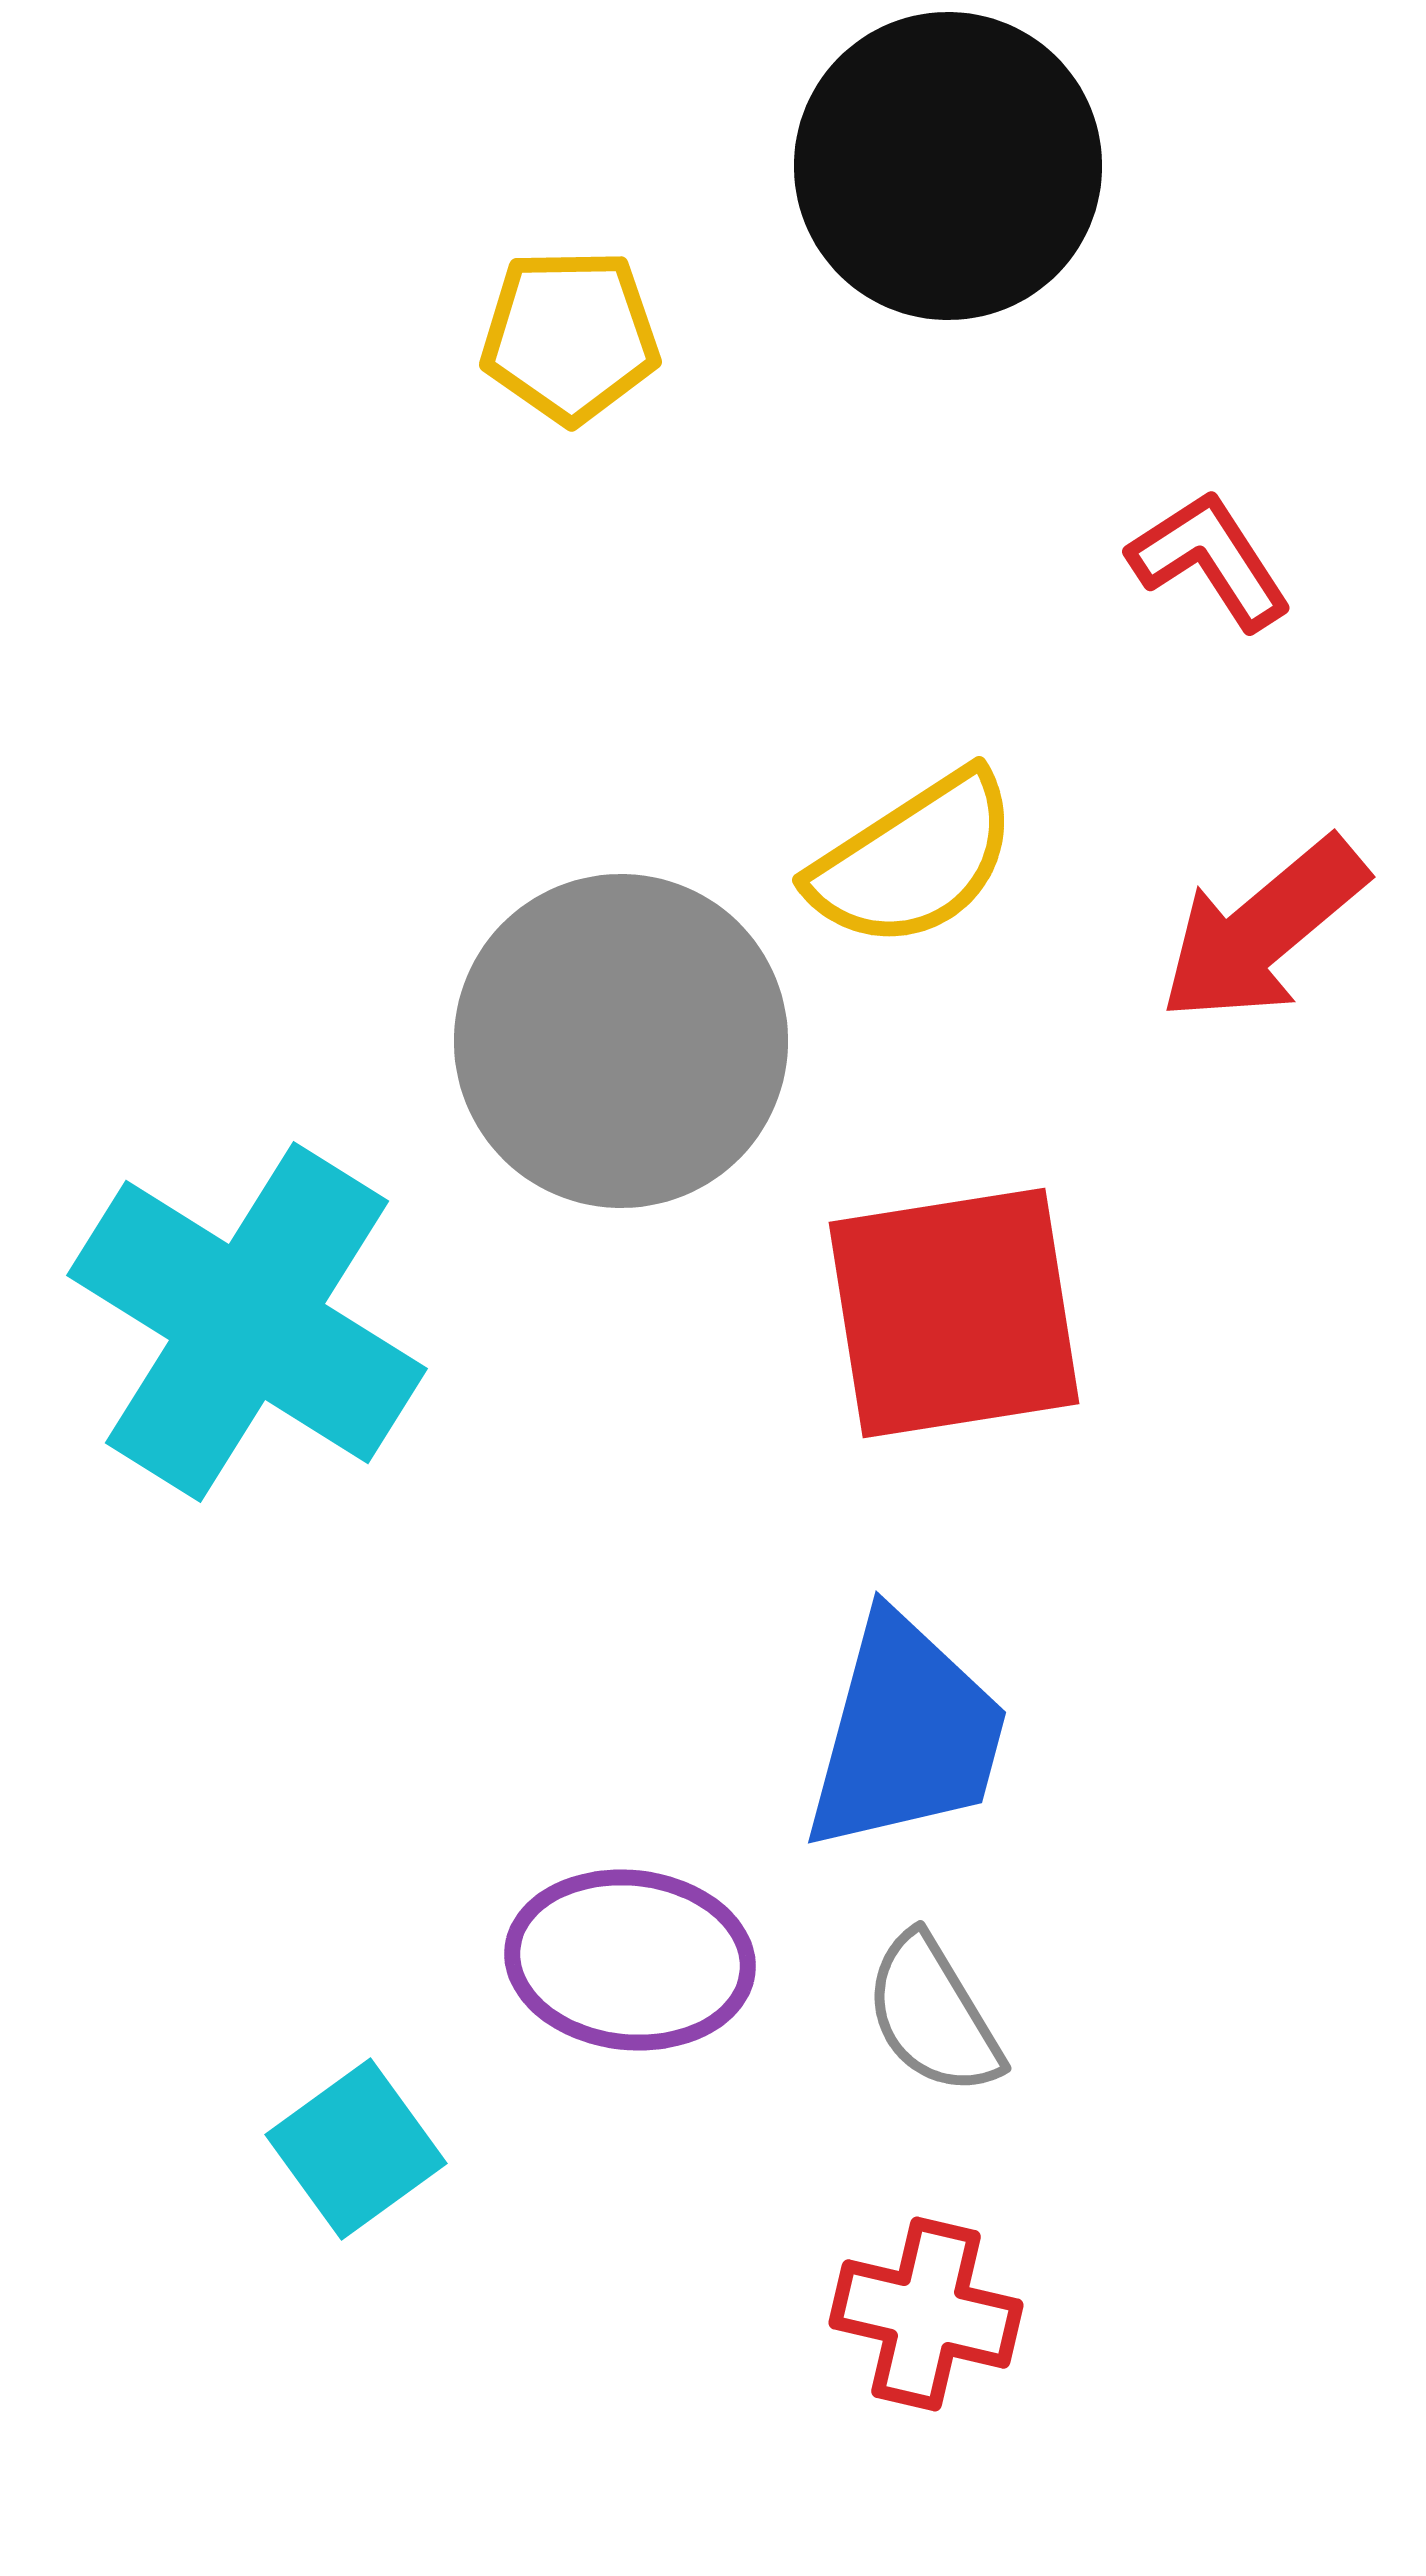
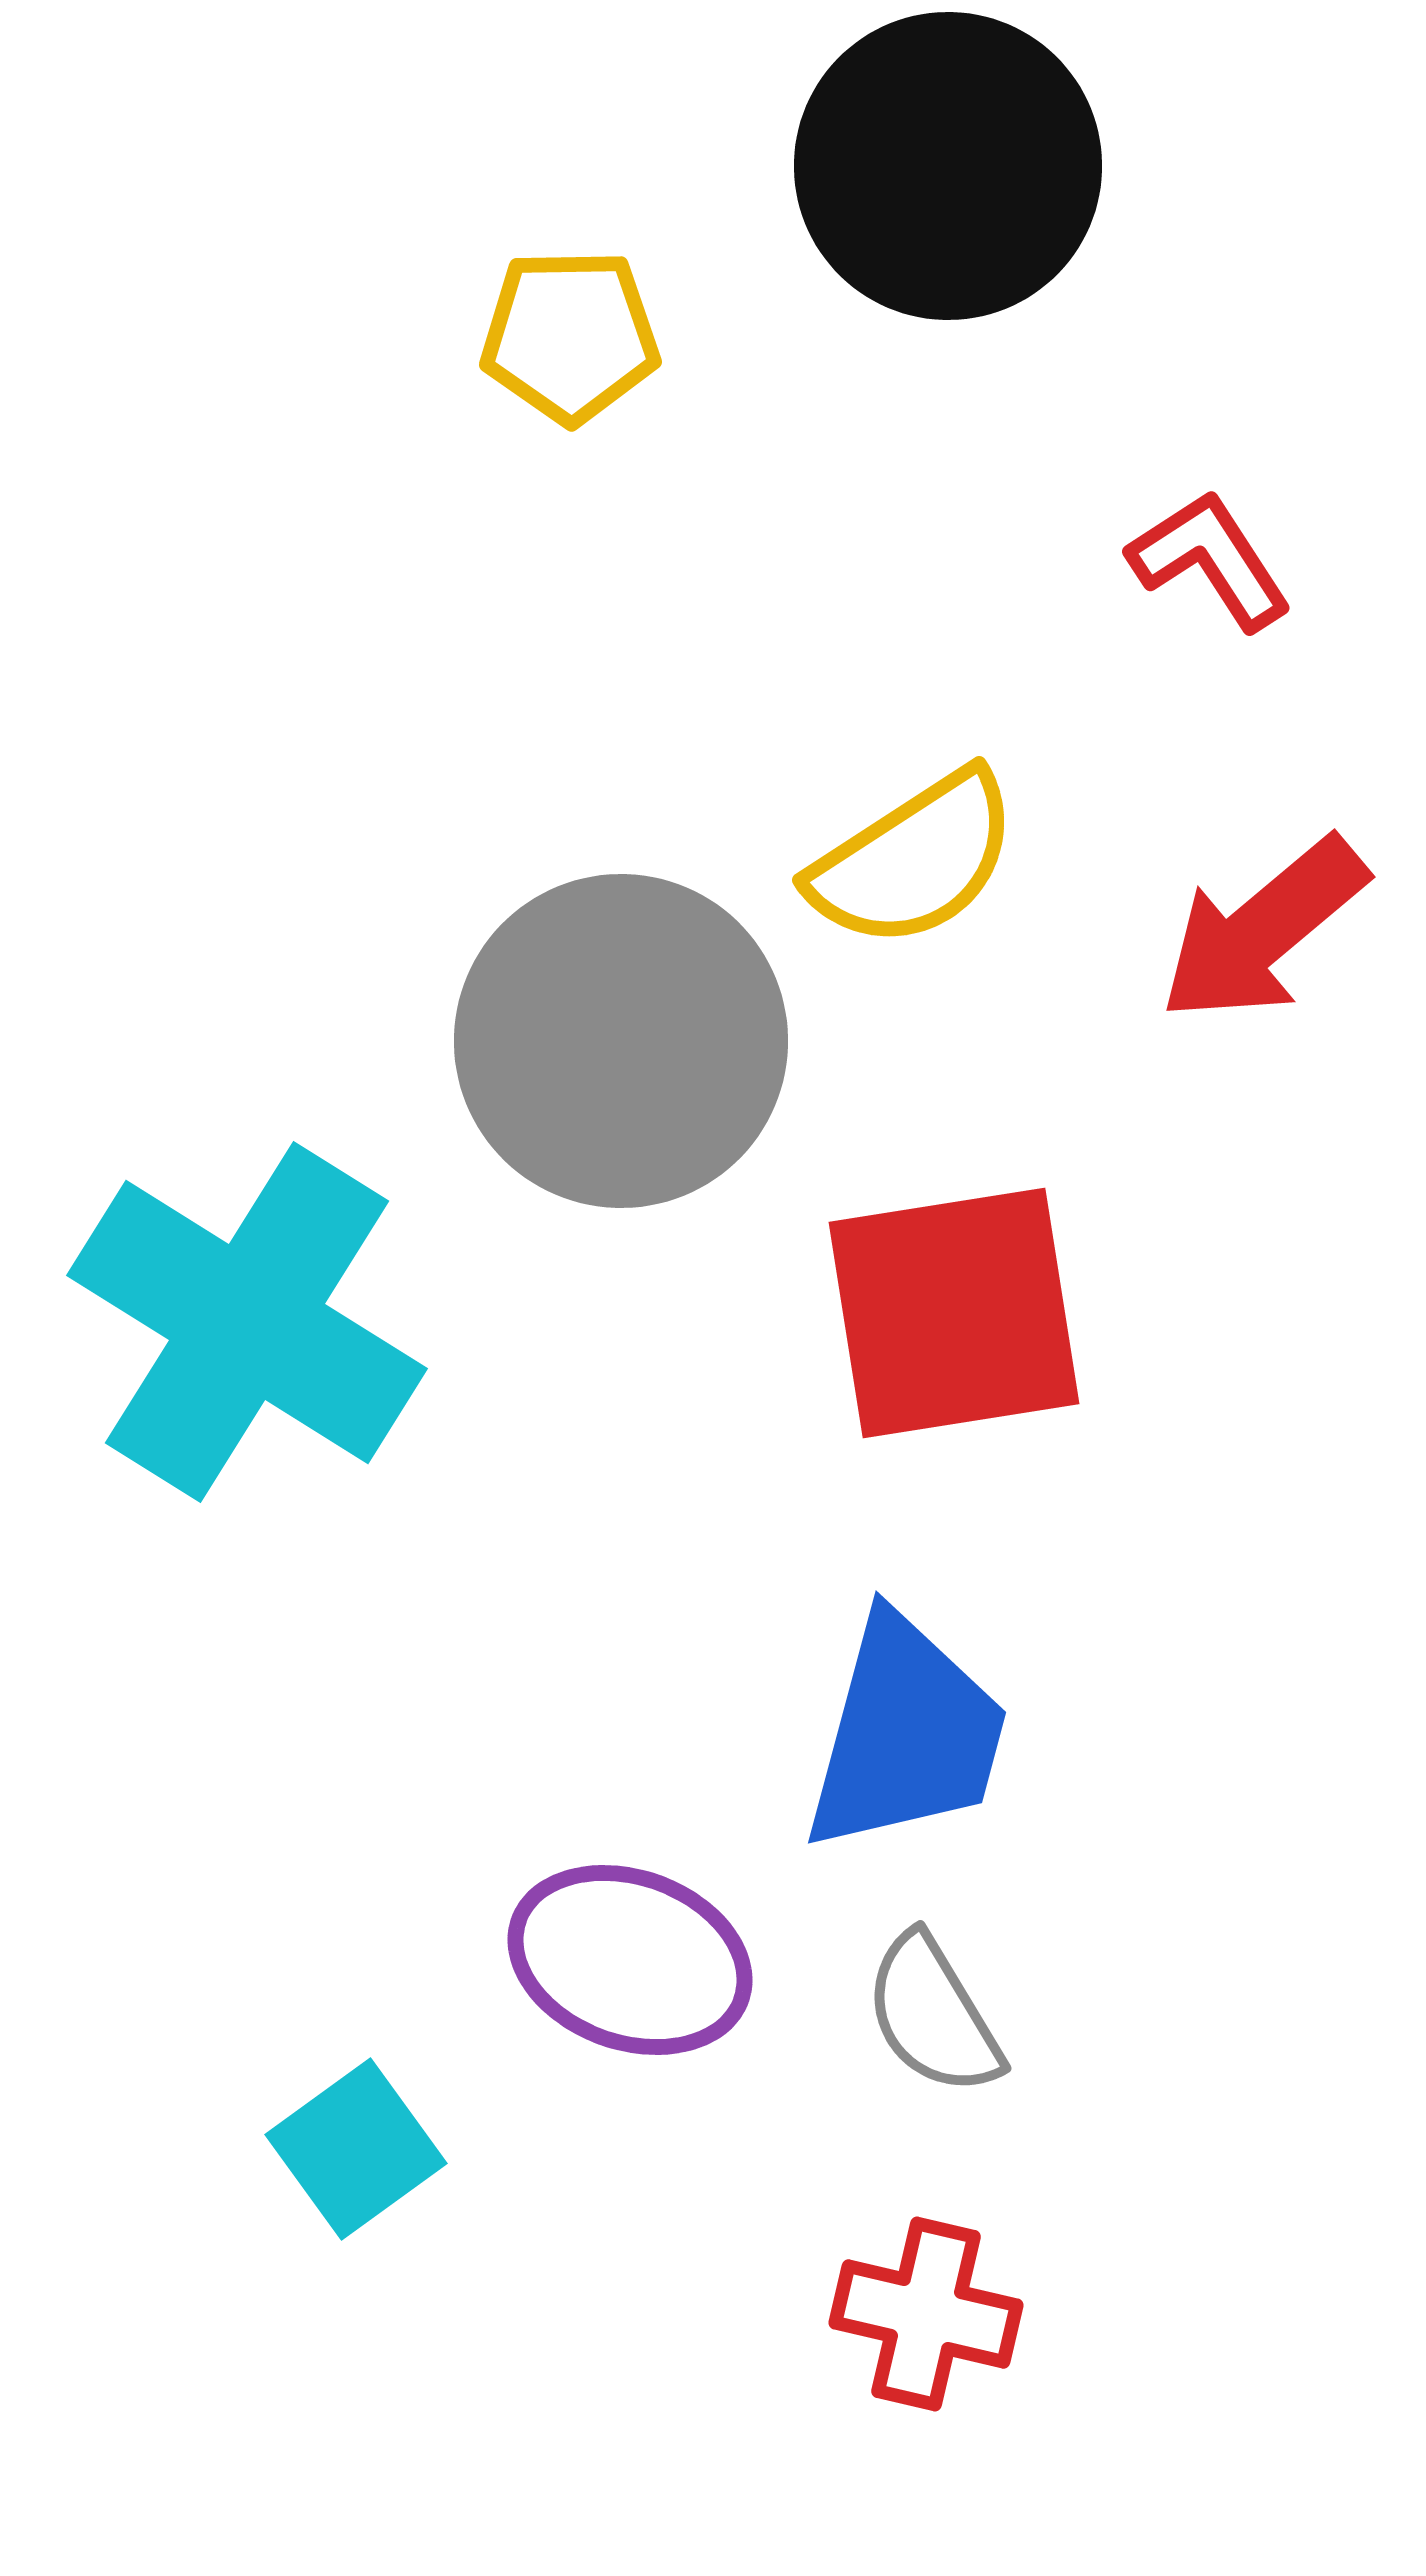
purple ellipse: rotated 14 degrees clockwise
